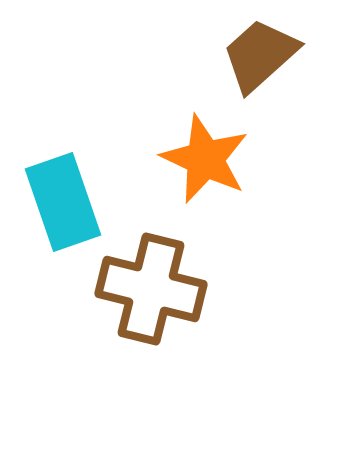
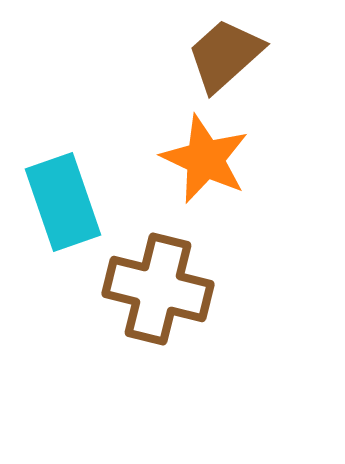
brown trapezoid: moved 35 px left
brown cross: moved 7 px right
